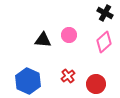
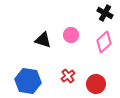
pink circle: moved 2 px right
black triangle: rotated 12 degrees clockwise
blue hexagon: rotated 15 degrees counterclockwise
